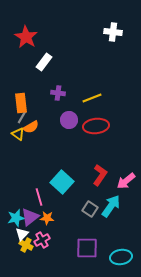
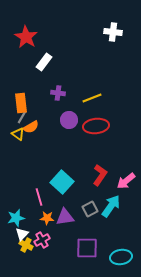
gray square: rotated 28 degrees clockwise
purple triangle: moved 35 px right; rotated 30 degrees clockwise
